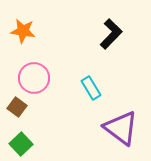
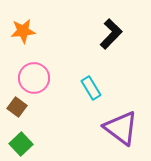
orange star: rotated 15 degrees counterclockwise
